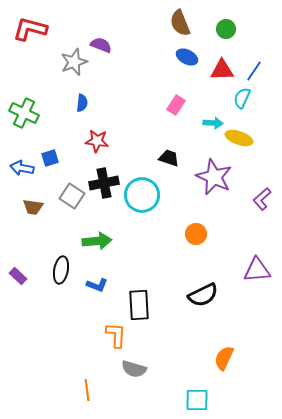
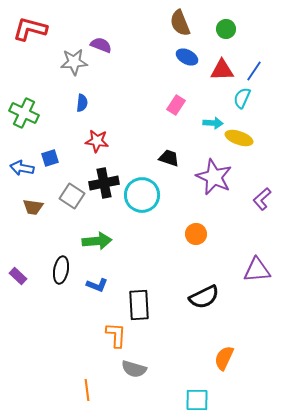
gray star: rotated 16 degrees clockwise
black semicircle: moved 1 px right, 2 px down
